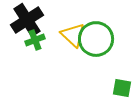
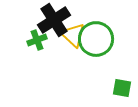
black cross: moved 27 px right
green cross: moved 2 px right
